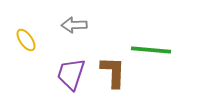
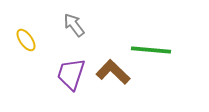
gray arrow: rotated 55 degrees clockwise
brown L-shape: rotated 48 degrees counterclockwise
